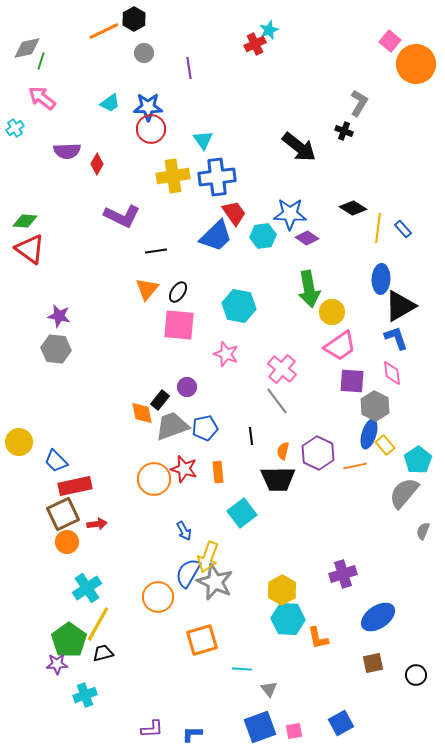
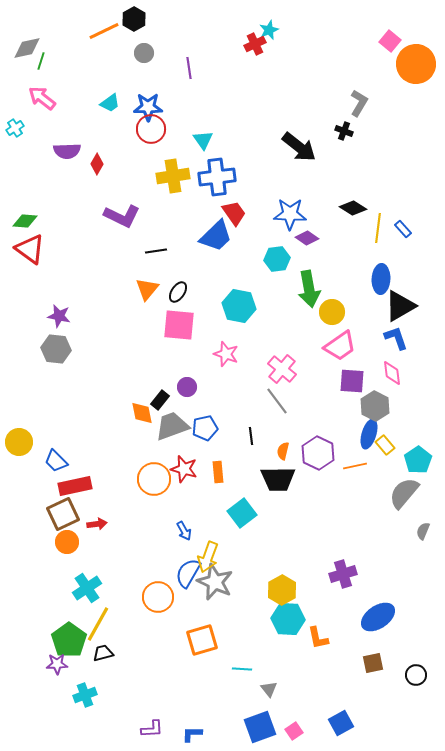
cyan hexagon at (263, 236): moved 14 px right, 23 px down
pink square at (294, 731): rotated 24 degrees counterclockwise
